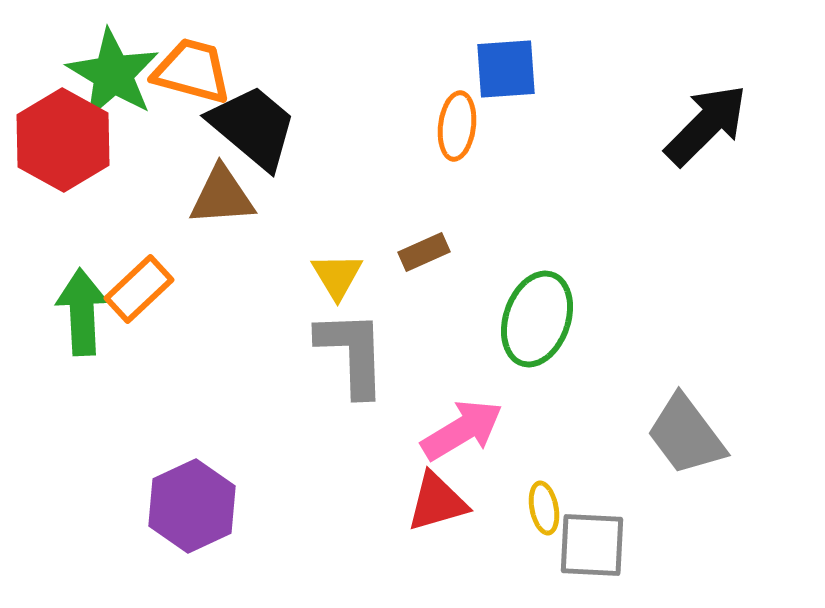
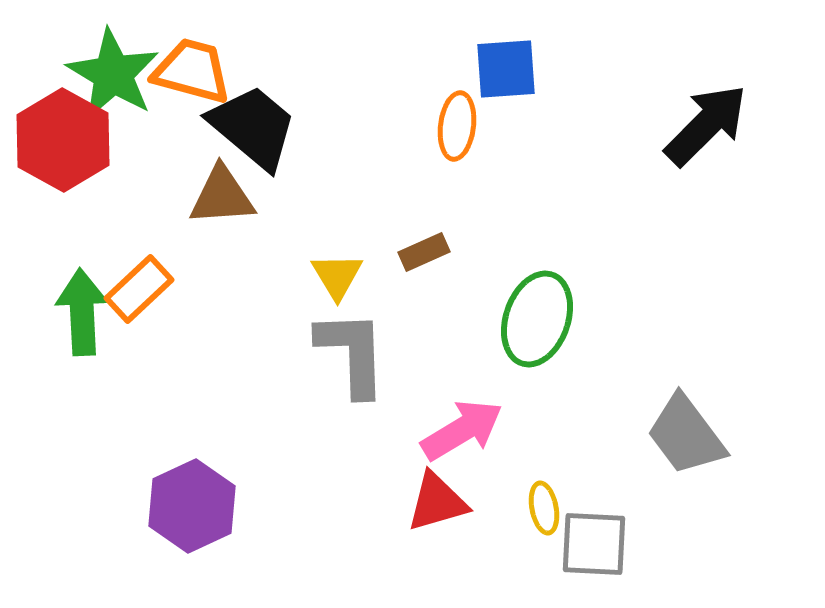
gray square: moved 2 px right, 1 px up
